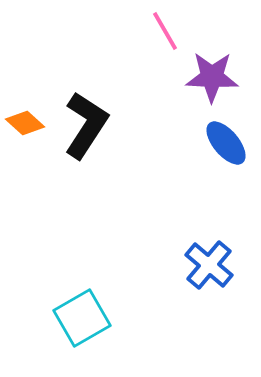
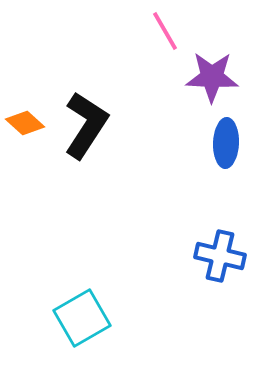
blue ellipse: rotated 42 degrees clockwise
blue cross: moved 11 px right, 9 px up; rotated 27 degrees counterclockwise
